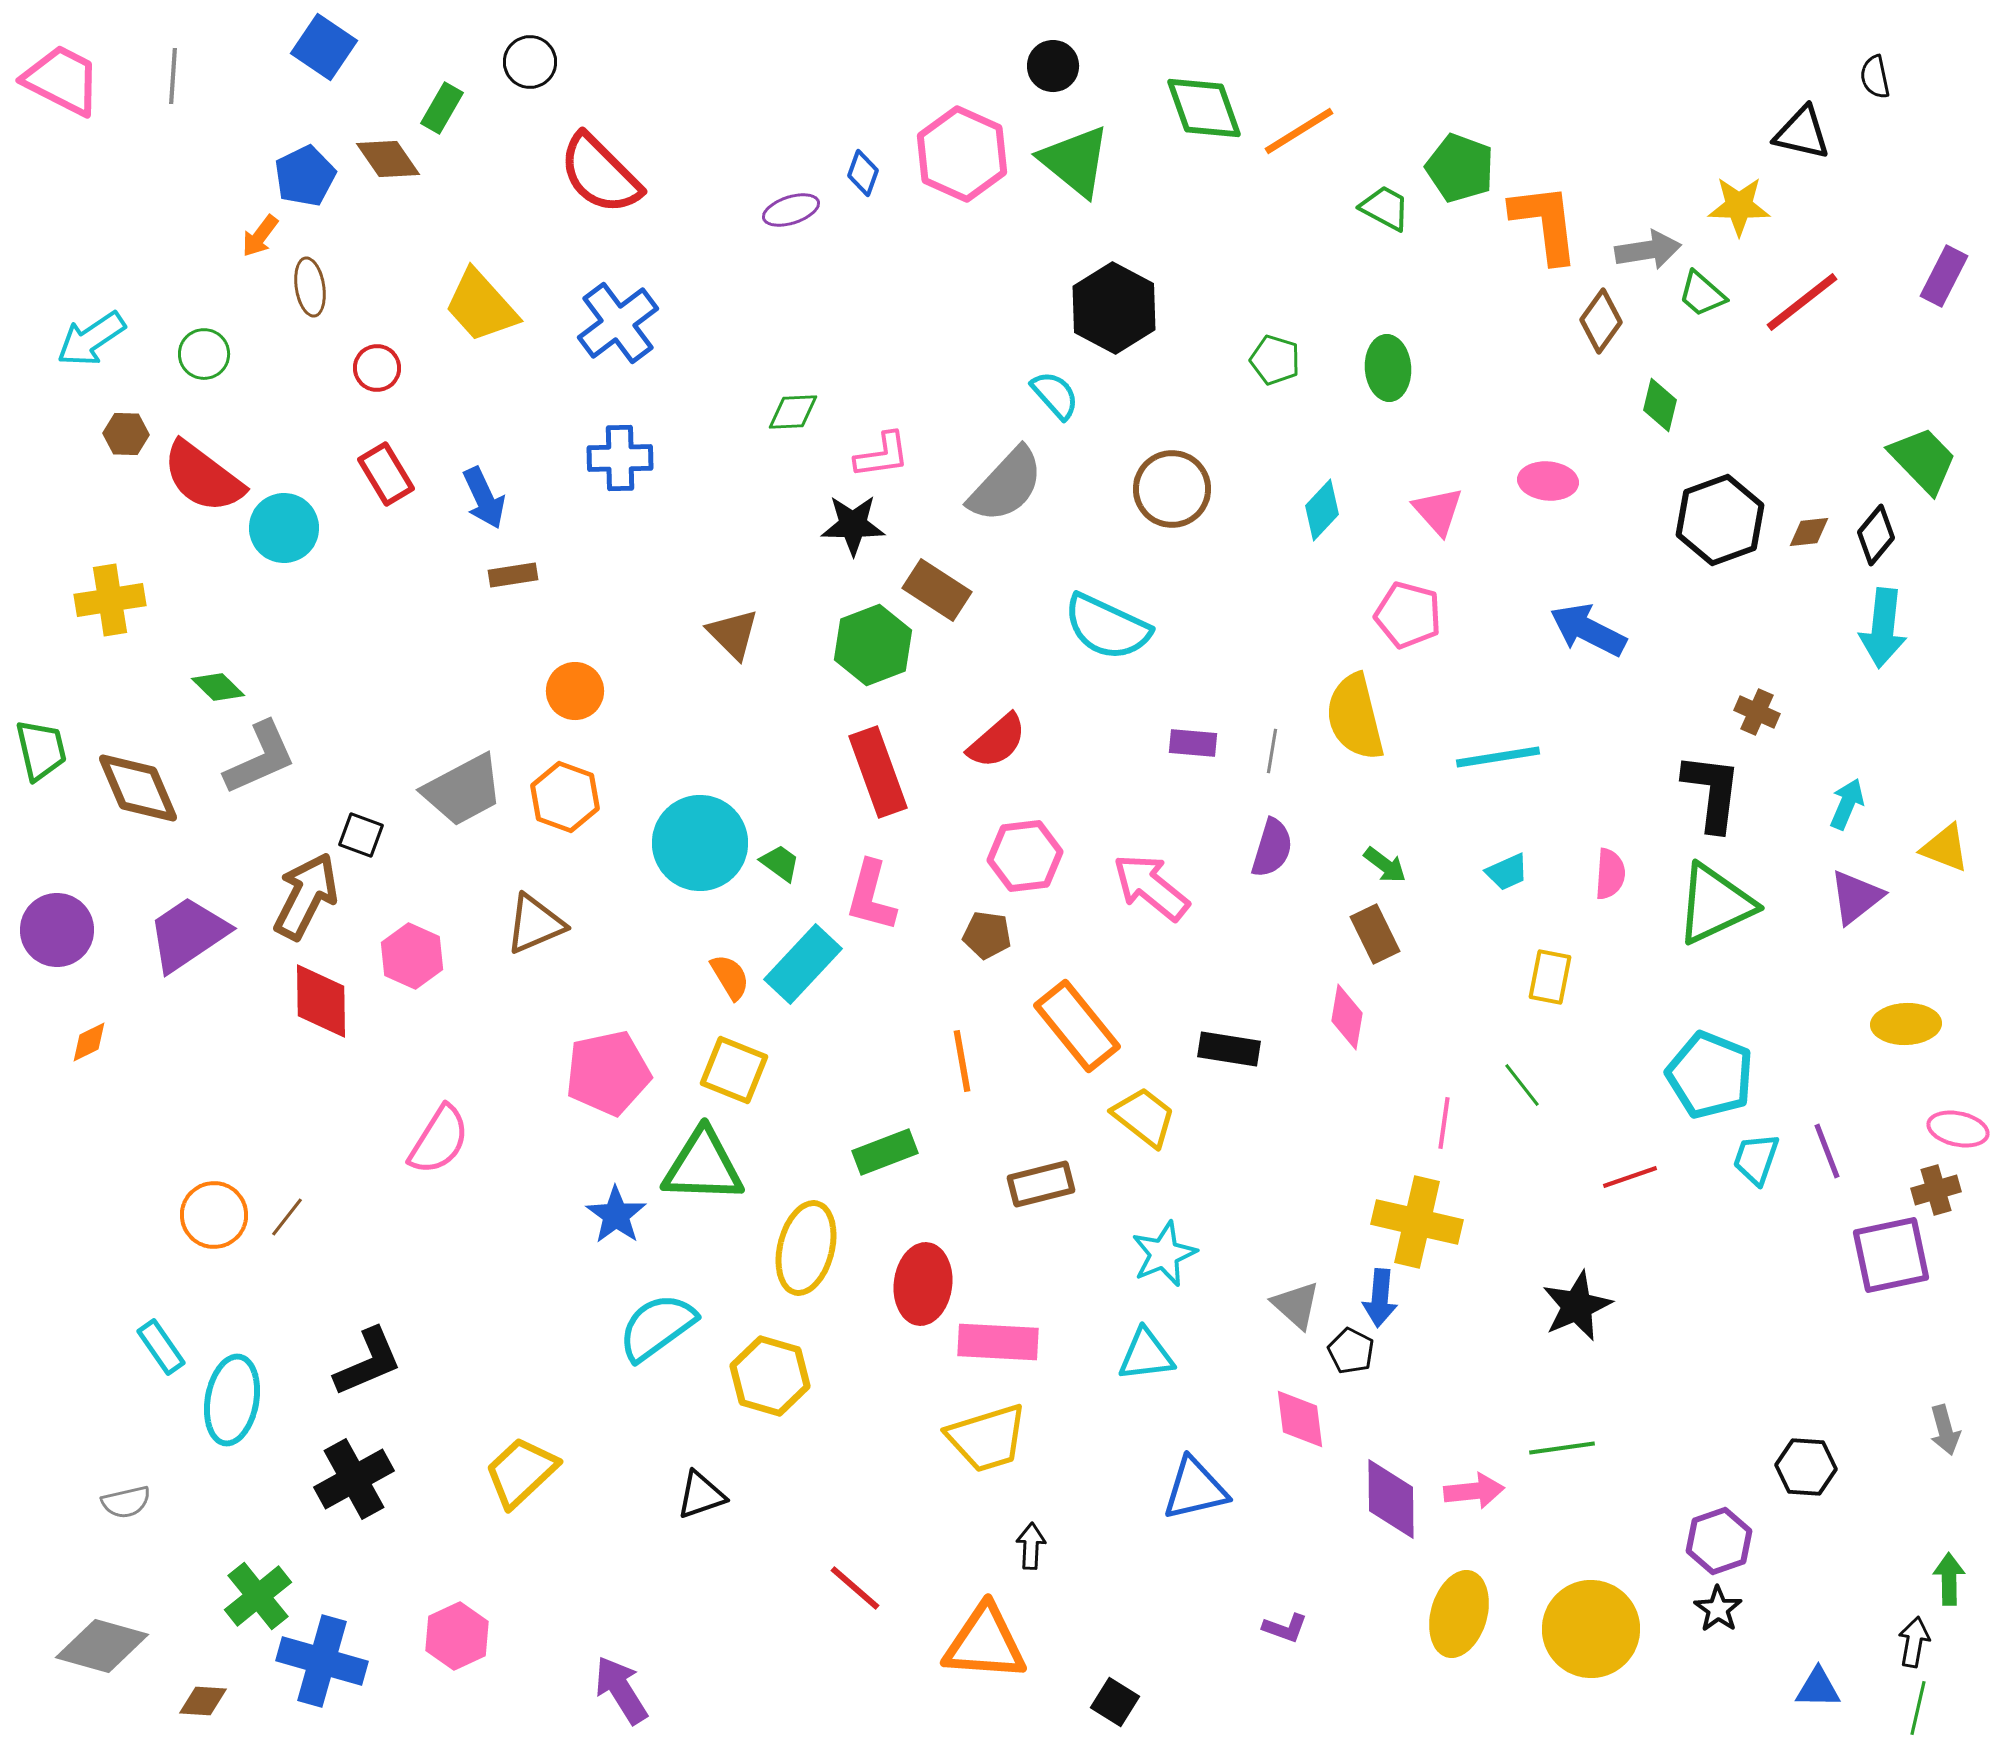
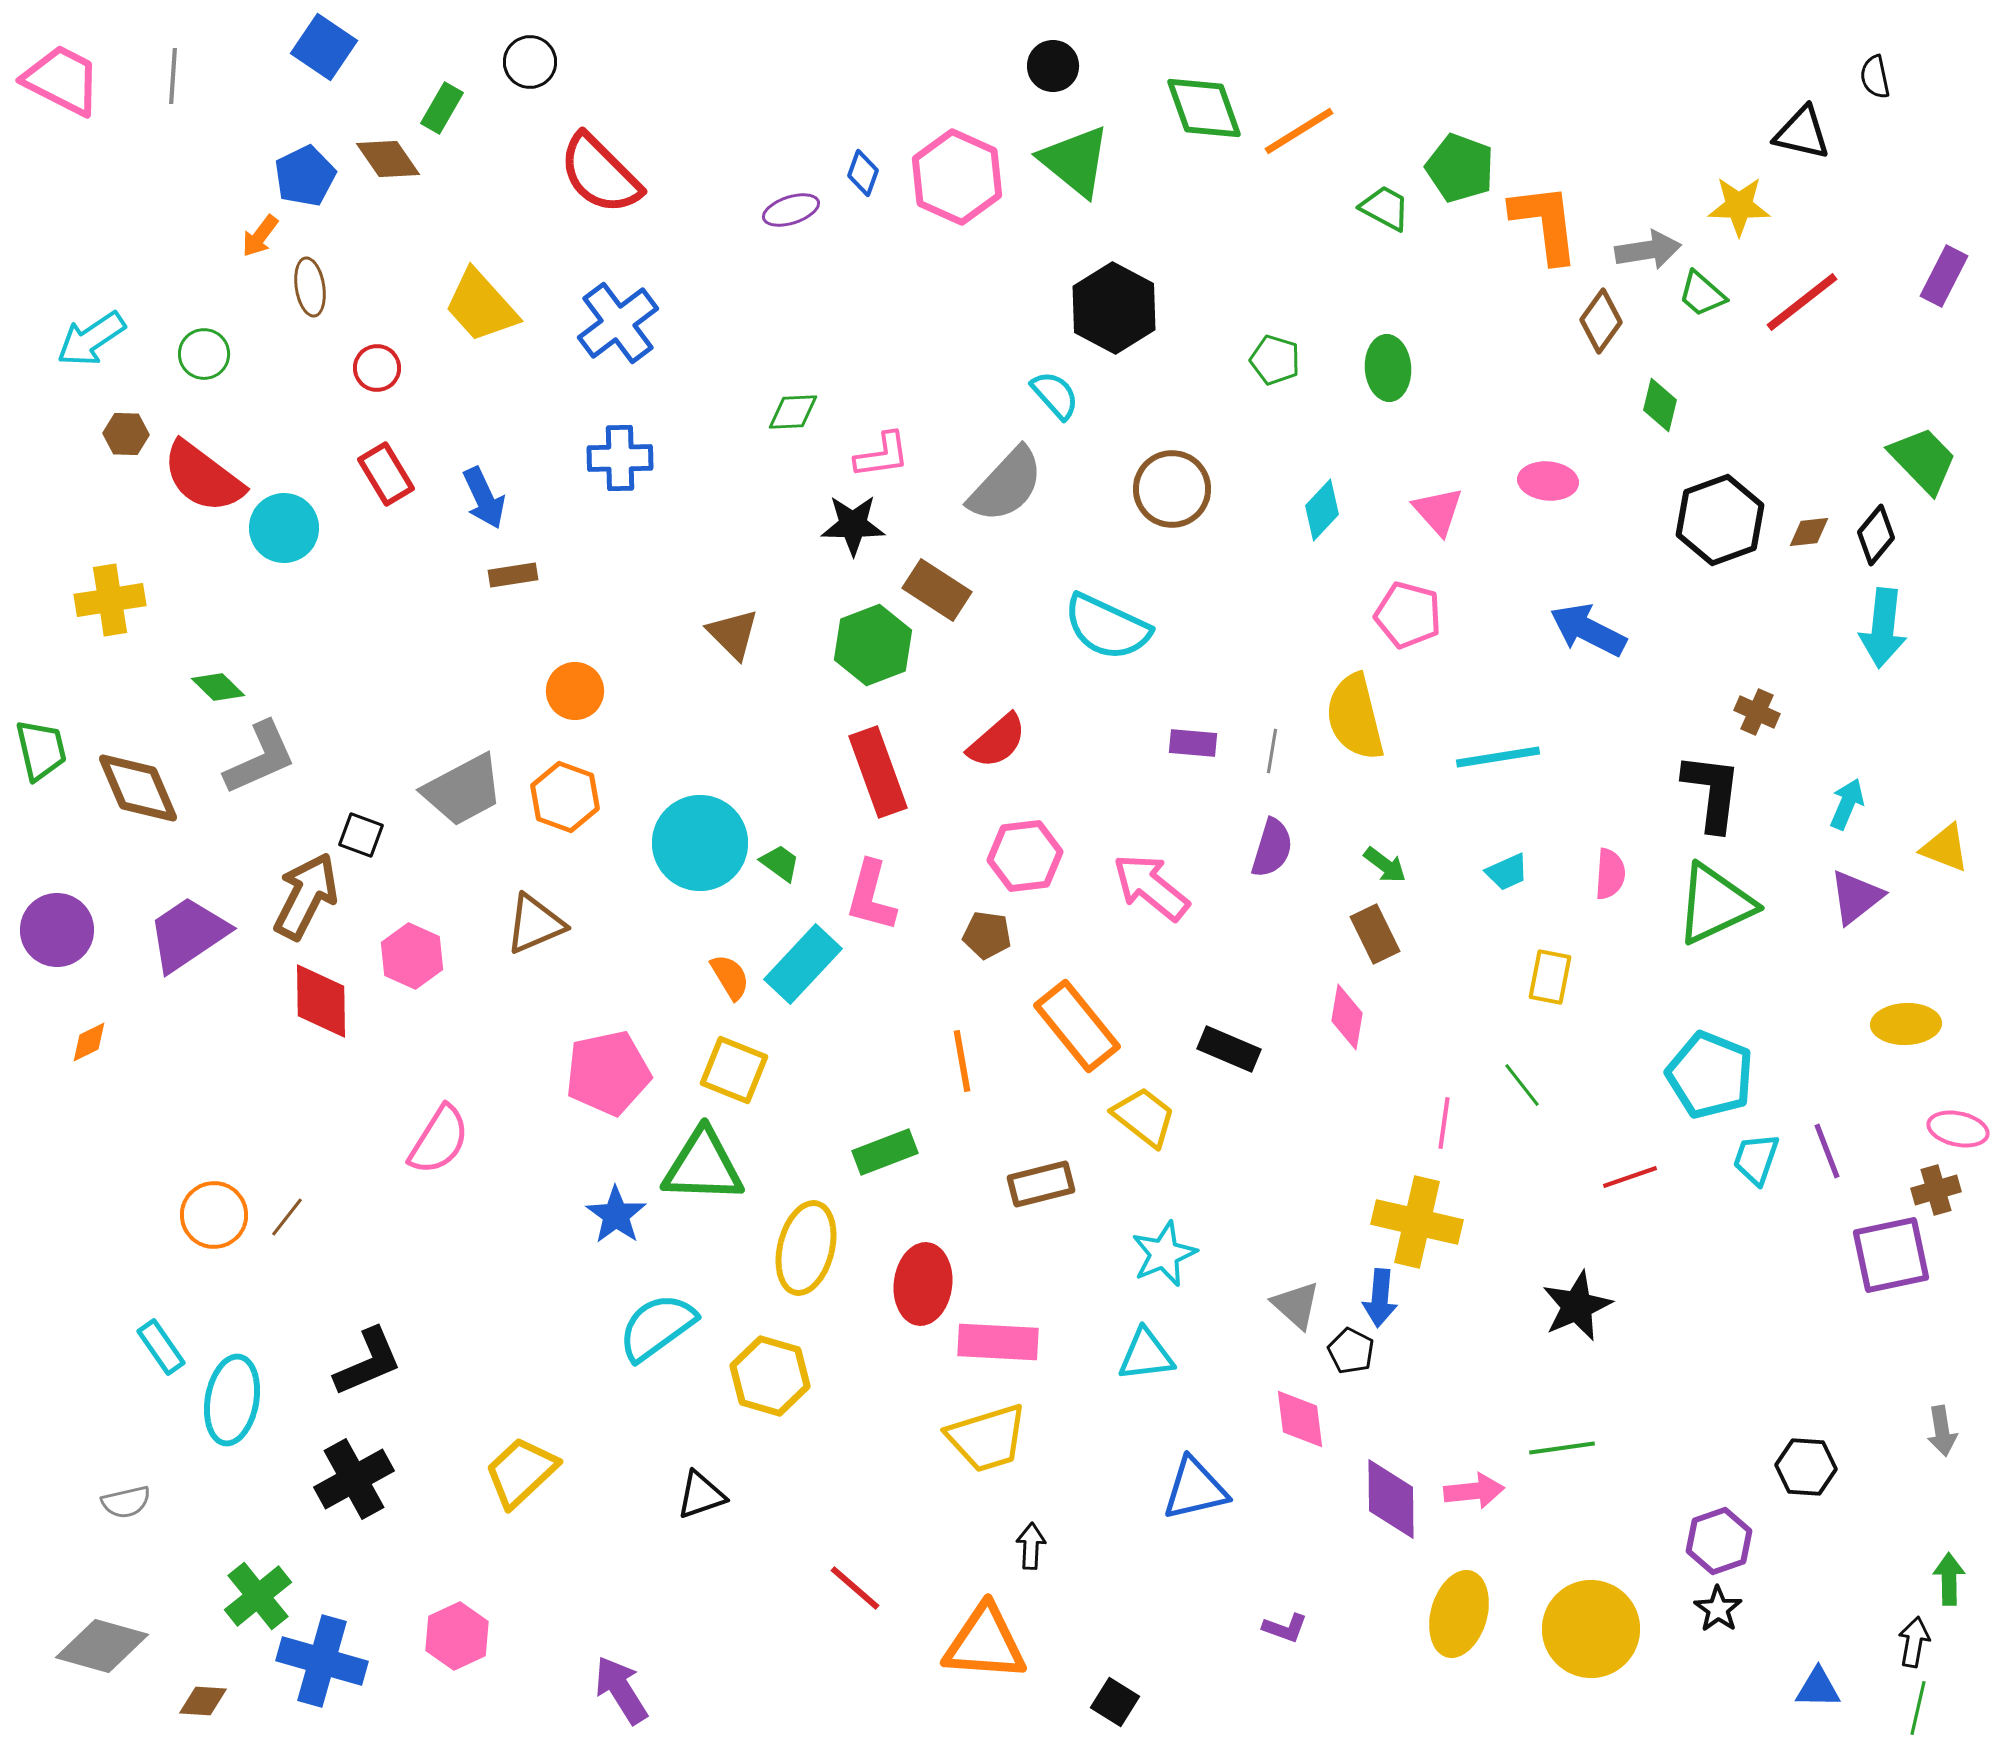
pink hexagon at (962, 154): moved 5 px left, 23 px down
black rectangle at (1229, 1049): rotated 14 degrees clockwise
gray arrow at (1945, 1430): moved 3 px left, 1 px down; rotated 6 degrees clockwise
